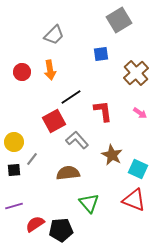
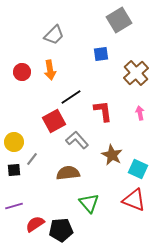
pink arrow: rotated 136 degrees counterclockwise
